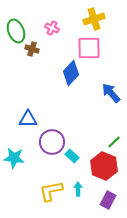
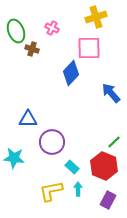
yellow cross: moved 2 px right, 2 px up
cyan rectangle: moved 11 px down
